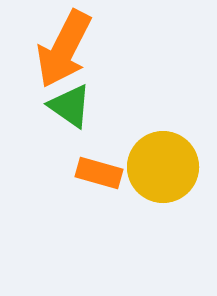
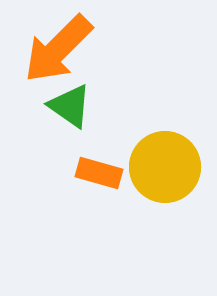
orange arrow: moved 6 px left; rotated 18 degrees clockwise
yellow circle: moved 2 px right
